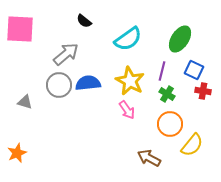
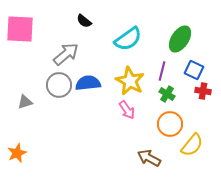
gray triangle: rotated 35 degrees counterclockwise
